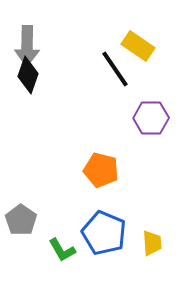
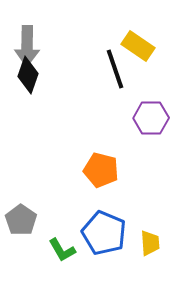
black line: rotated 15 degrees clockwise
yellow trapezoid: moved 2 px left
